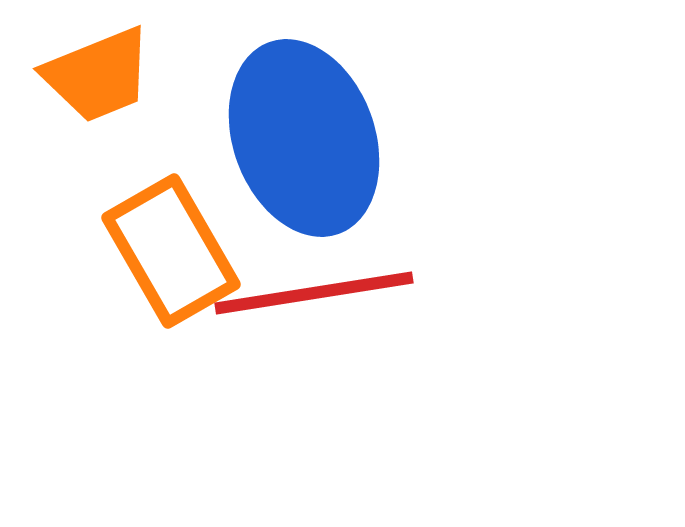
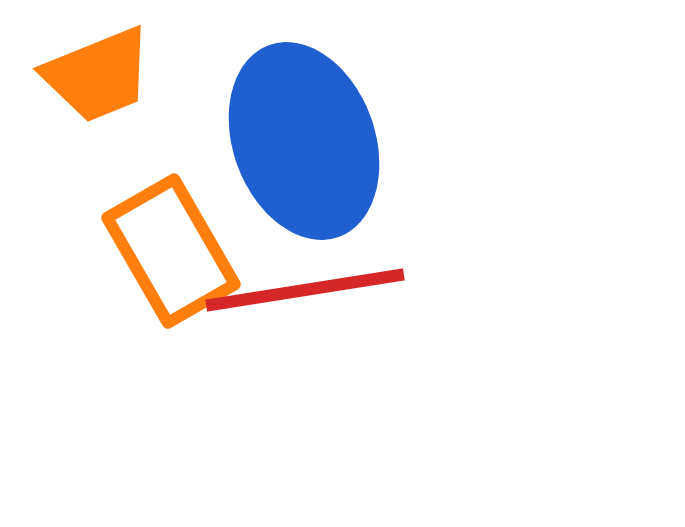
blue ellipse: moved 3 px down
red line: moved 9 px left, 3 px up
